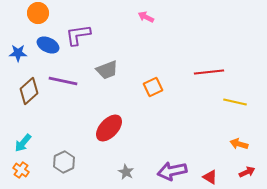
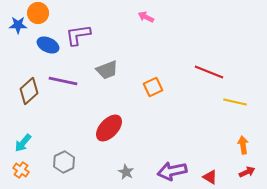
blue star: moved 28 px up
red line: rotated 28 degrees clockwise
orange arrow: moved 4 px right, 1 px down; rotated 66 degrees clockwise
